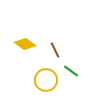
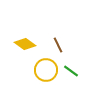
brown line: moved 3 px right, 5 px up
yellow circle: moved 10 px up
